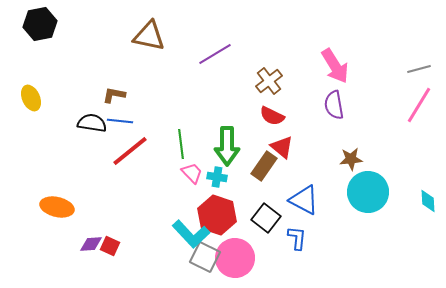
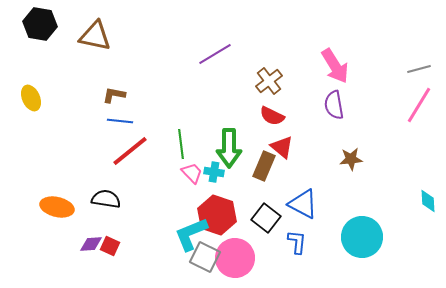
black hexagon: rotated 20 degrees clockwise
brown triangle: moved 54 px left
black semicircle: moved 14 px right, 76 px down
green arrow: moved 2 px right, 2 px down
brown rectangle: rotated 12 degrees counterclockwise
cyan cross: moved 3 px left, 5 px up
cyan circle: moved 6 px left, 45 px down
blue triangle: moved 1 px left, 4 px down
cyan L-shape: rotated 111 degrees clockwise
blue L-shape: moved 4 px down
